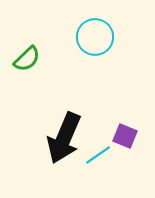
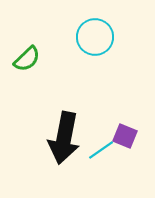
black arrow: rotated 12 degrees counterclockwise
cyan line: moved 3 px right, 5 px up
